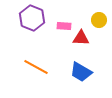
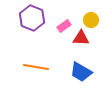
yellow circle: moved 8 px left
pink rectangle: rotated 40 degrees counterclockwise
orange line: rotated 20 degrees counterclockwise
